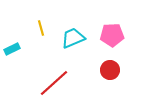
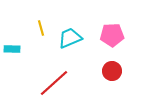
cyan trapezoid: moved 3 px left
cyan rectangle: rotated 28 degrees clockwise
red circle: moved 2 px right, 1 px down
